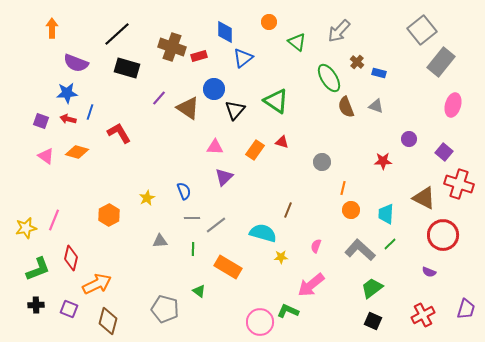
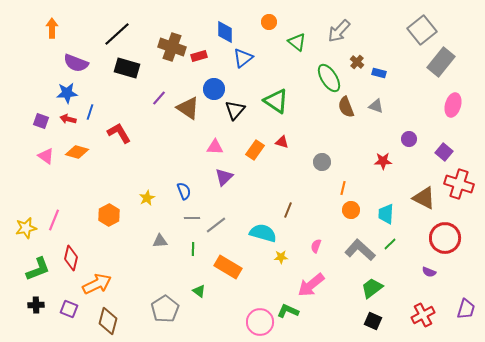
red circle at (443, 235): moved 2 px right, 3 px down
gray pentagon at (165, 309): rotated 24 degrees clockwise
